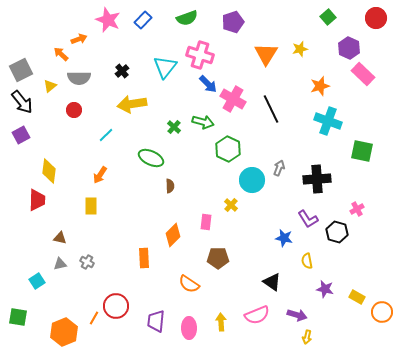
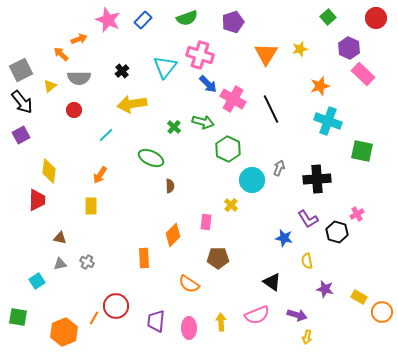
pink cross at (357, 209): moved 5 px down
yellow rectangle at (357, 297): moved 2 px right
